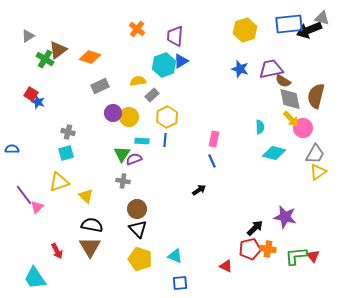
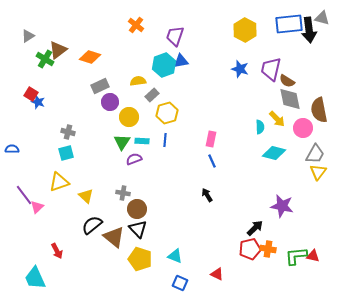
orange cross at (137, 29): moved 1 px left, 4 px up
yellow hexagon at (245, 30): rotated 15 degrees counterclockwise
black arrow at (309, 30): rotated 75 degrees counterclockwise
purple trapezoid at (175, 36): rotated 15 degrees clockwise
blue triangle at (181, 61): rotated 21 degrees clockwise
purple trapezoid at (271, 69): rotated 65 degrees counterclockwise
brown semicircle at (283, 81): moved 4 px right
brown semicircle at (316, 96): moved 3 px right, 14 px down; rotated 25 degrees counterclockwise
purple circle at (113, 113): moved 3 px left, 11 px up
yellow hexagon at (167, 117): moved 4 px up; rotated 10 degrees clockwise
yellow arrow at (291, 119): moved 14 px left
pink rectangle at (214, 139): moved 3 px left
green triangle at (122, 154): moved 12 px up
yellow triangle at (318, 172): rotated 18 degrees counterclockwise
gray cross at (123, 181): moved 12 px down
black arrow at (199, 190): moved 8 px right, 5 px down; rotated 88 degrees counterclockwise
purple star at (285, 217): moved 3 px left, 11 px up
black semicircle at (92, 225): rotated 50 degrees counterclockwise
brown triangle at (90, 247): moved 24 px right, 10 px up; rotated 20 degrees counterclockwise
red triangle at (313, 256): rotated 40 degrees counterclockwise
red triangle at (226, 266): moved 9 px left, 8 px down
cyan trapezoid at (35, 278): rotated 10 degrees clockwise
blue square at (180, 283): rotated 28 degrees clockwise
